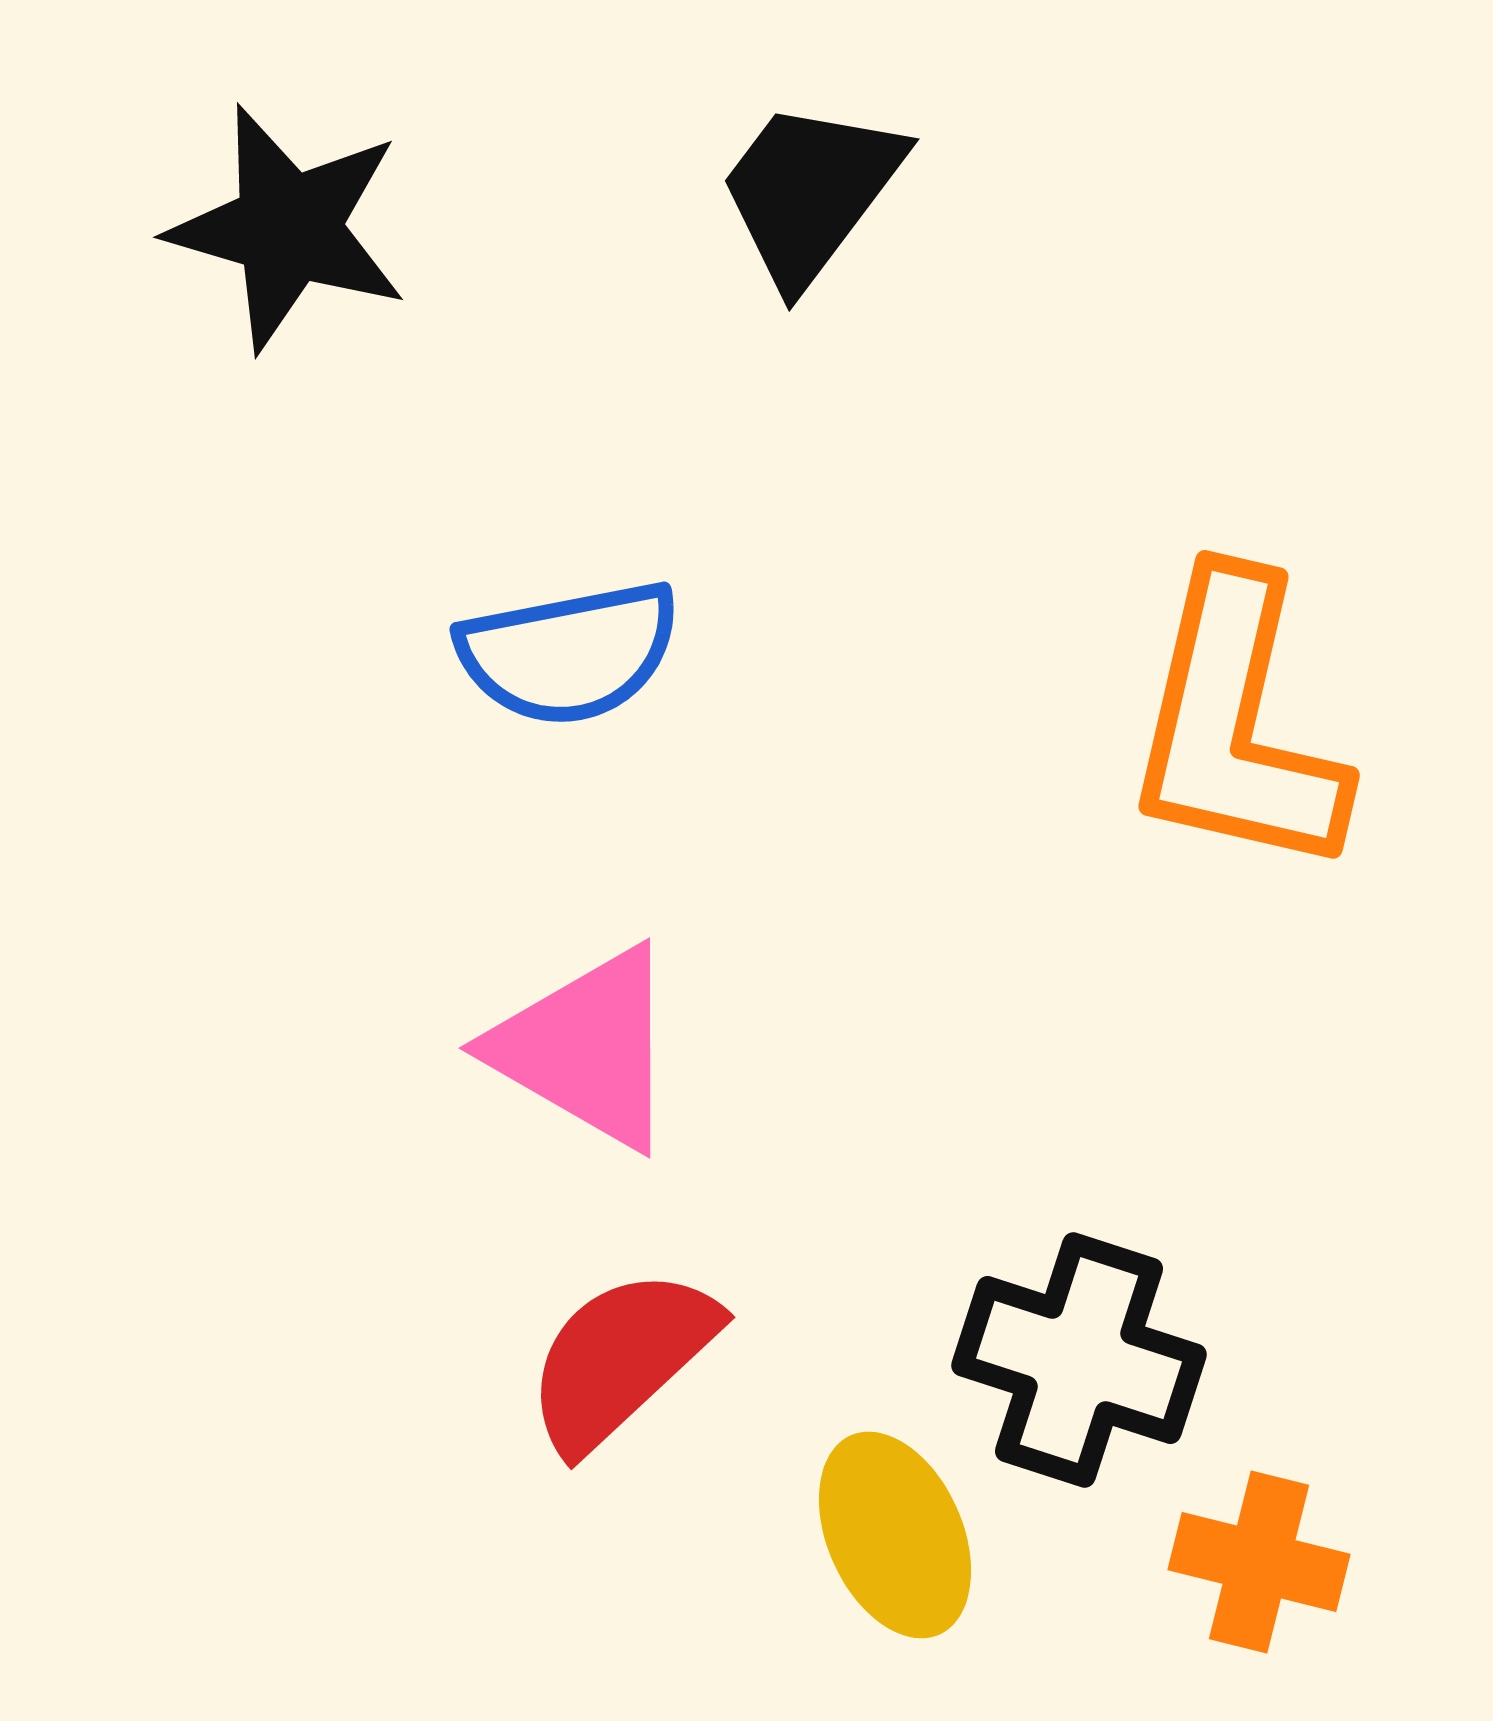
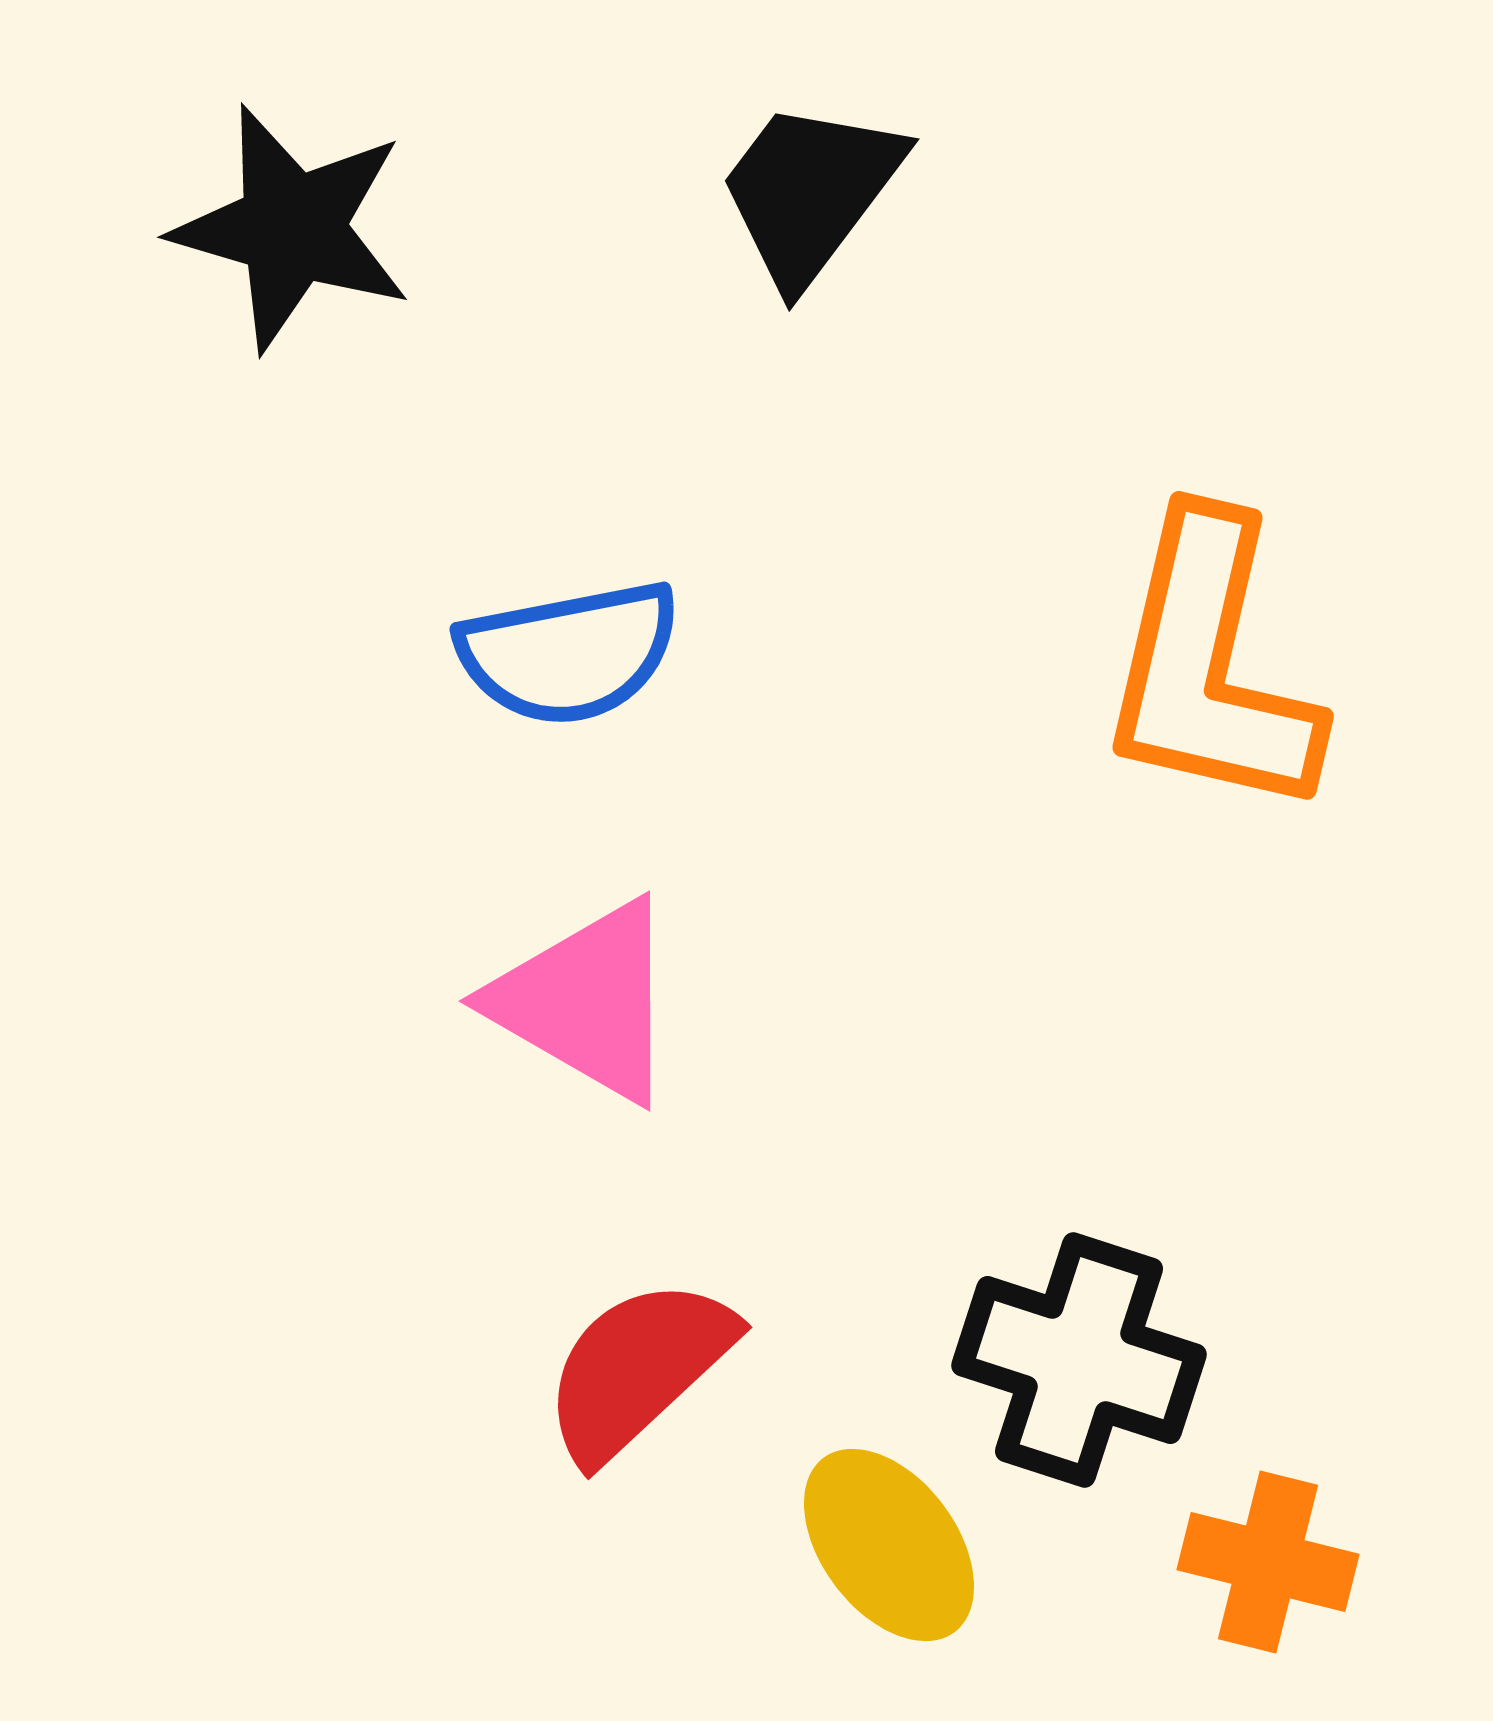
black star: moved 4 px right
orange L-shape: moved 26 px left, 59 px up
pink triangle: moved 47 px up
red semicircle: moved 17 px right, 10 px down
yellow ellipse: moved 6 px left, 10 px down; rotated 13 degrees counterclockwise
orange cross: moved 9 px right
